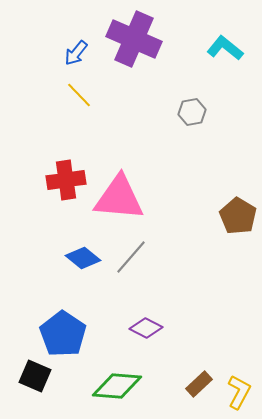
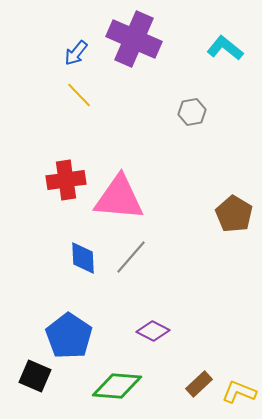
brown pentagon: moved 4 px left, 2 px up
blue diamond: rotated 48 degrees clockwise
purple diamond: moved 7 px right, 3 px down
blue pentagon: moved 6 px right, 2 px down
yellow L-shape: rotated 96 degrees counterclockwise
